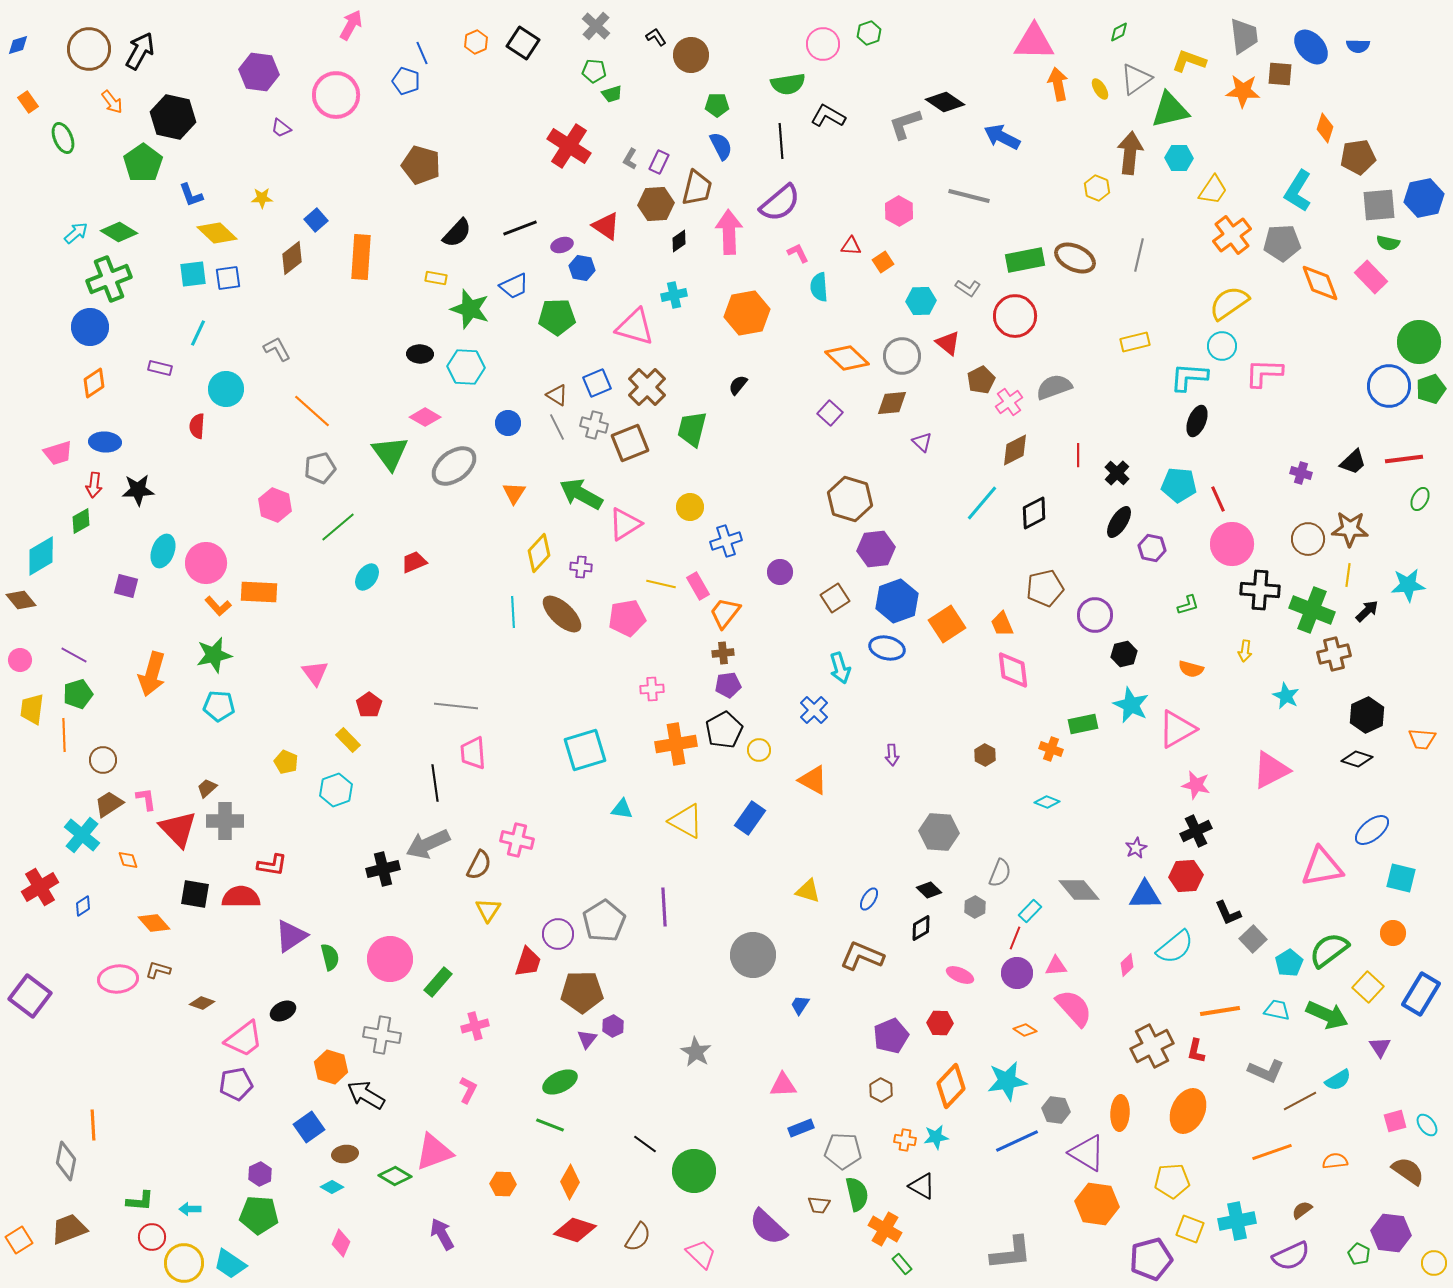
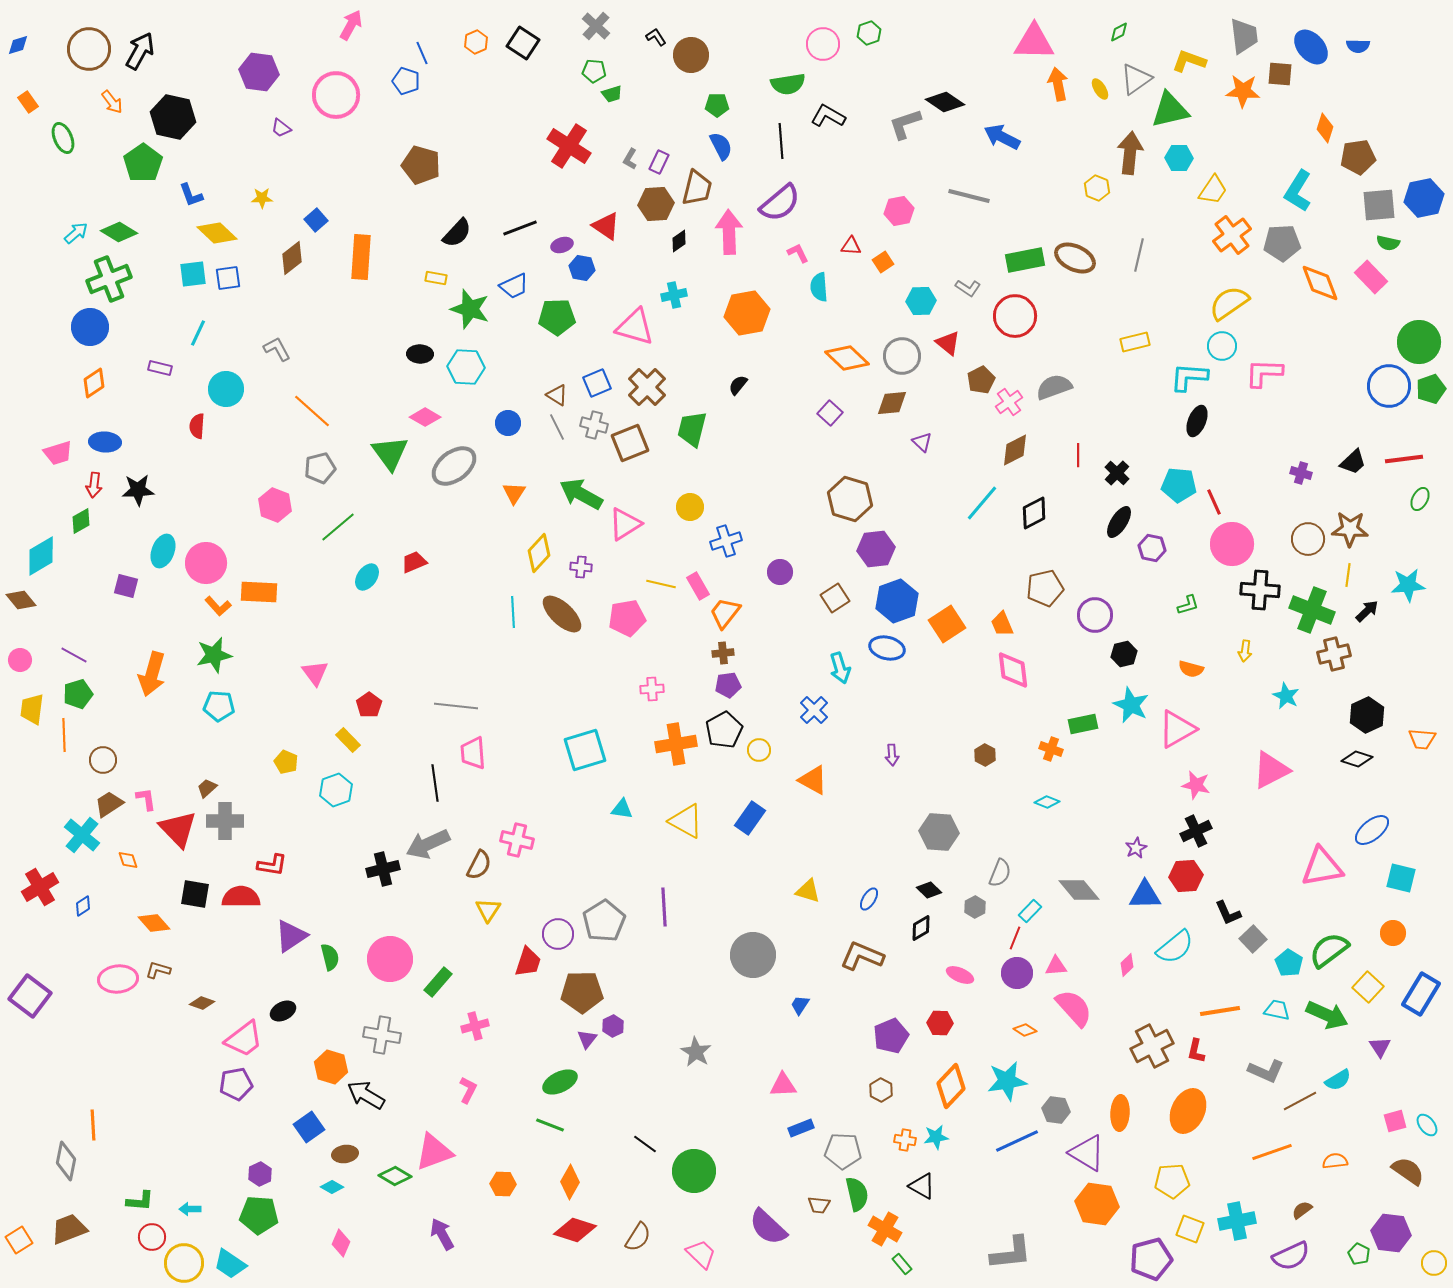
pink hexagon at (899, 211): rotated 20 degrees clockwise
red line at (1218, 499): moved 4 px left, 3 px down
cyan pentagon at (1289, 963): rotated 8 degrees counterclockwise
